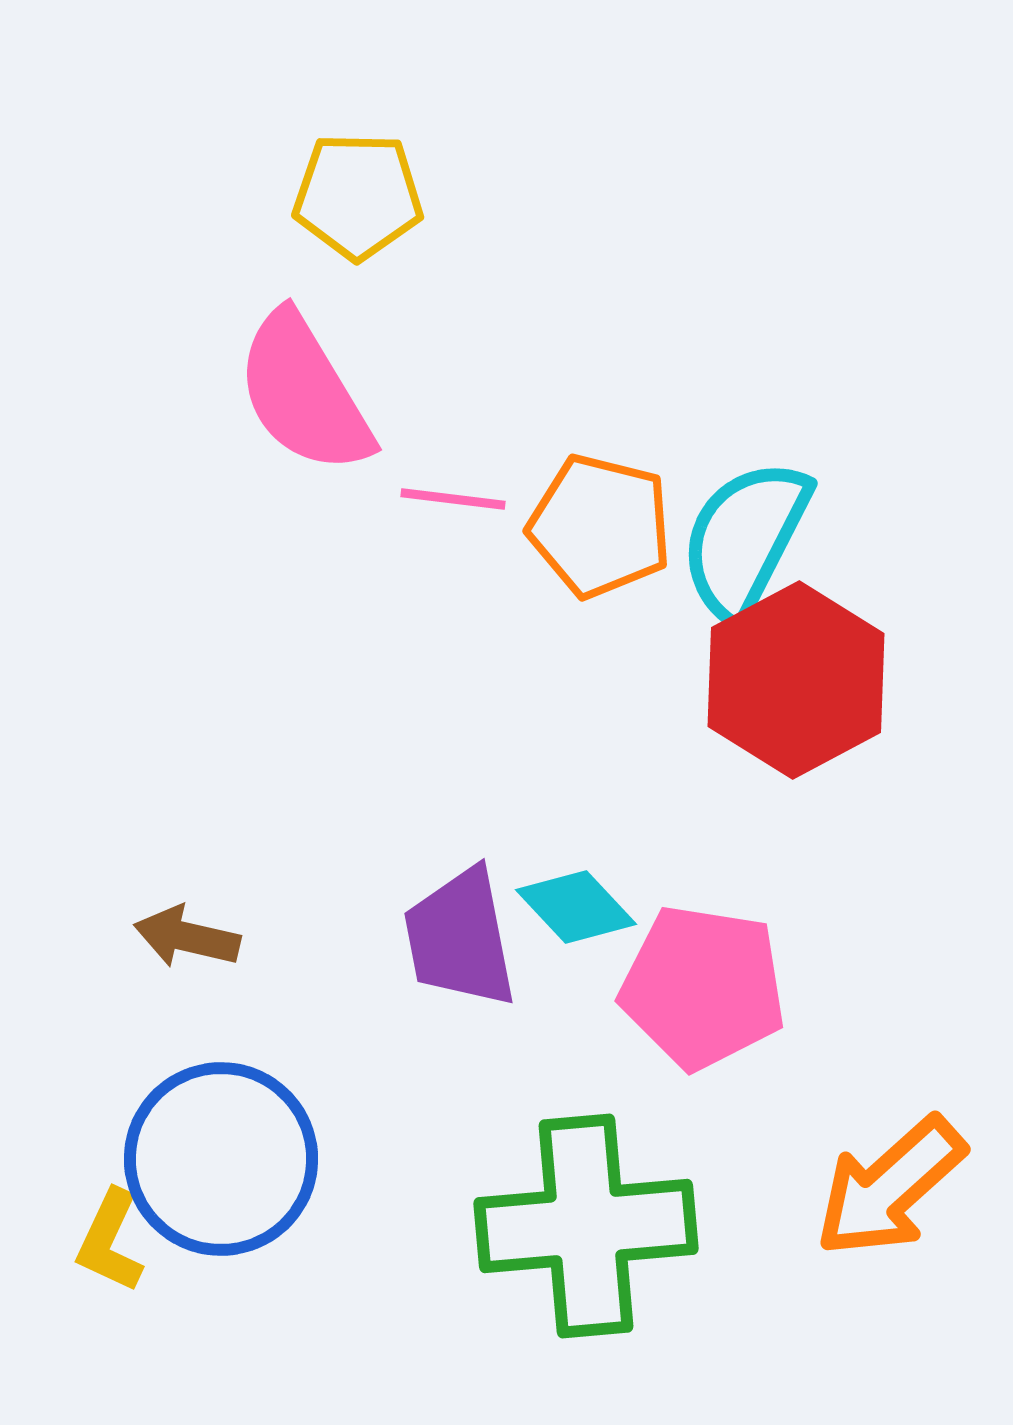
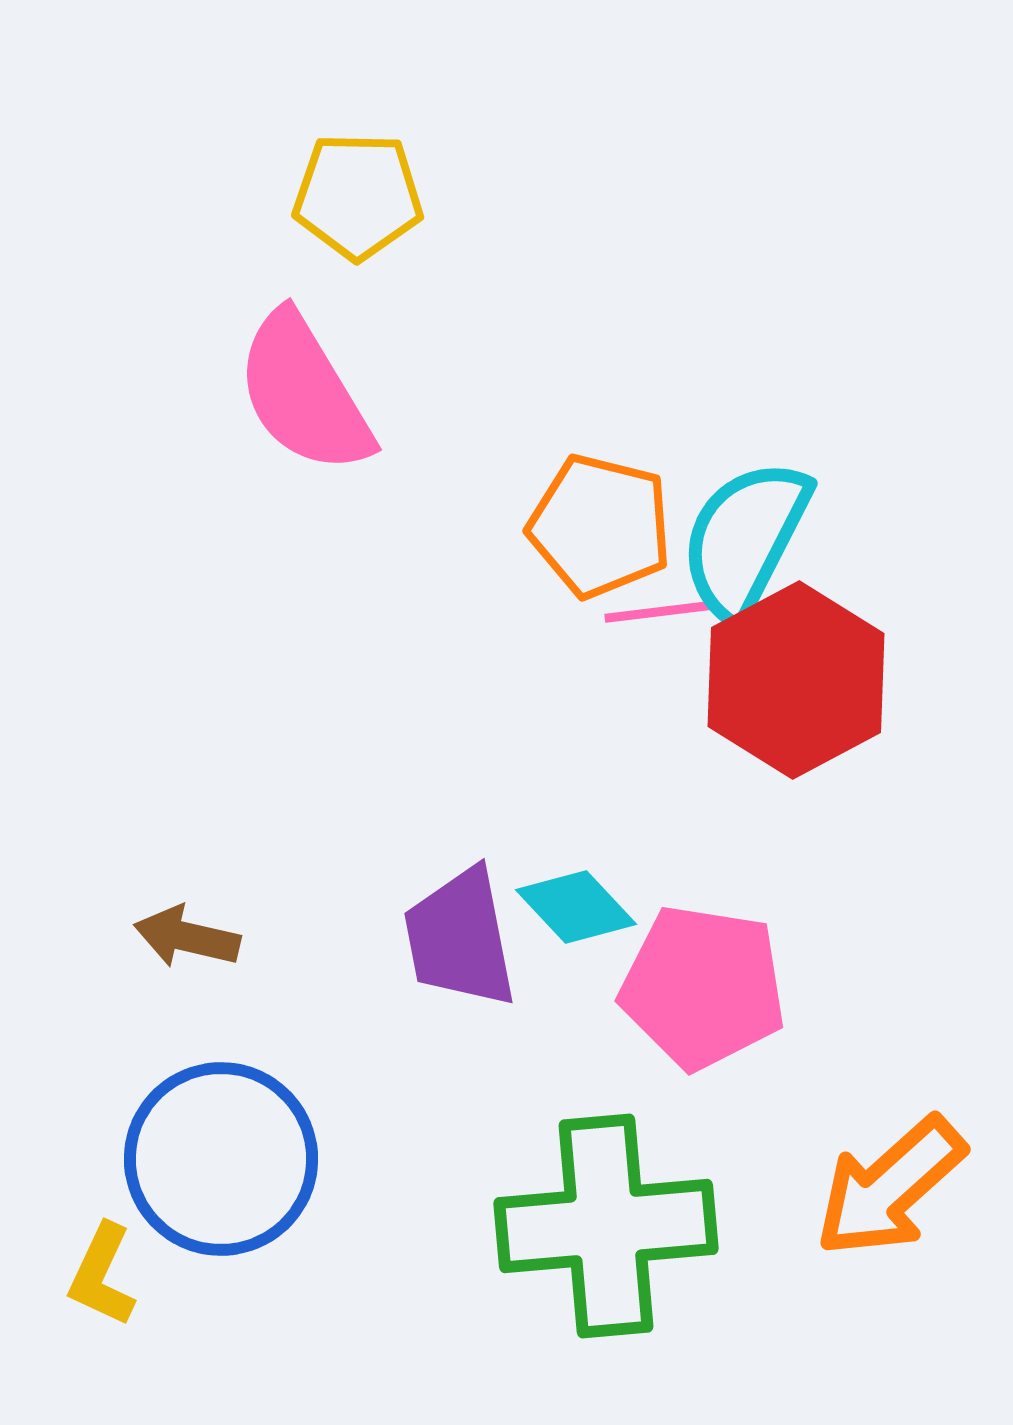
pink line: moved 204 px right, 113 px down; rotated 14 degrees counterclockwise
green cross: moved 20 px right
yellow L-shape: moved 8 px left, 34 px down
